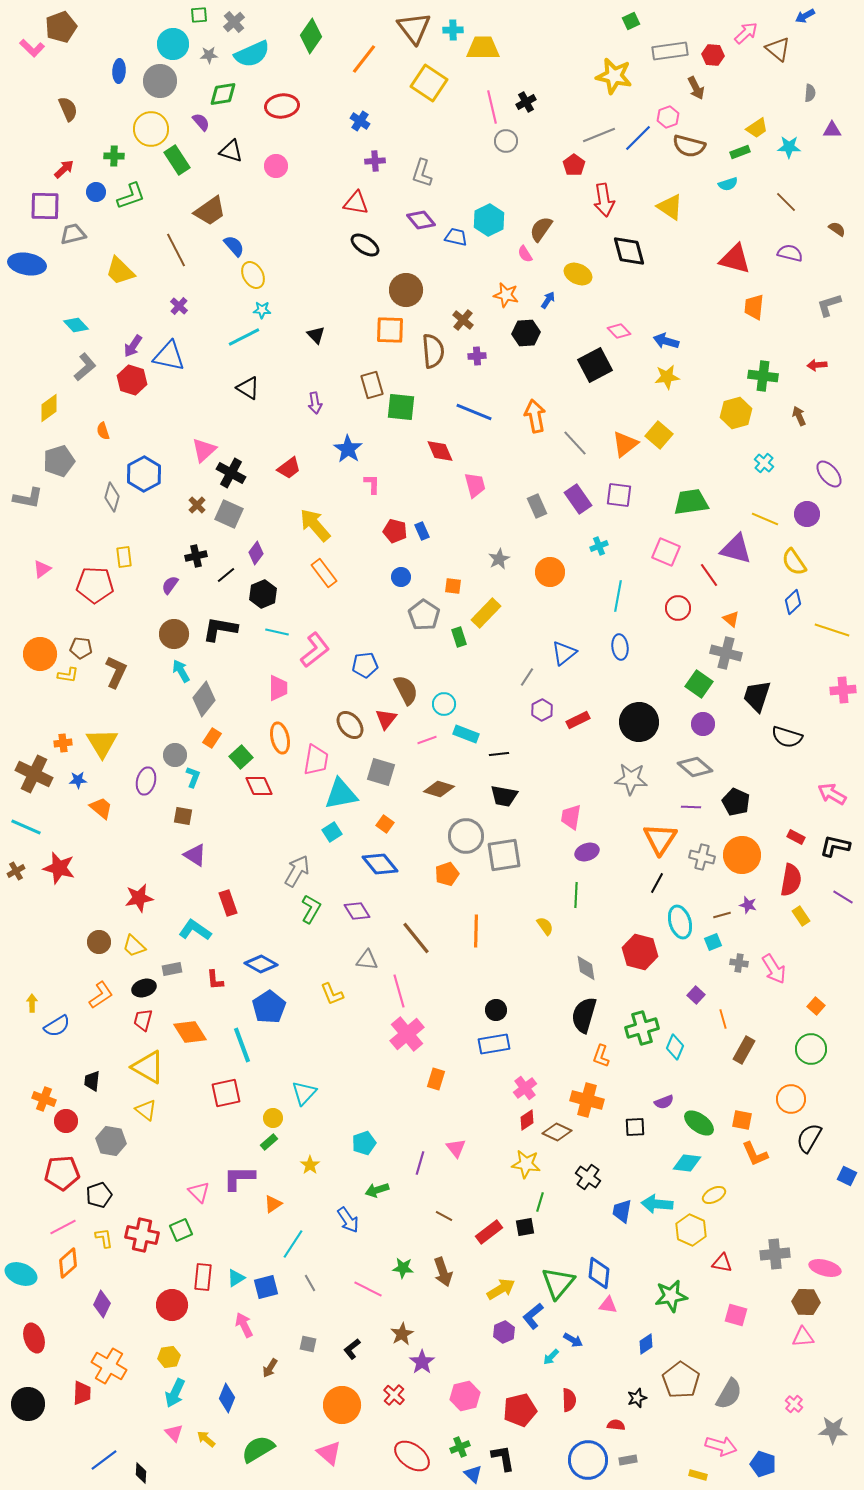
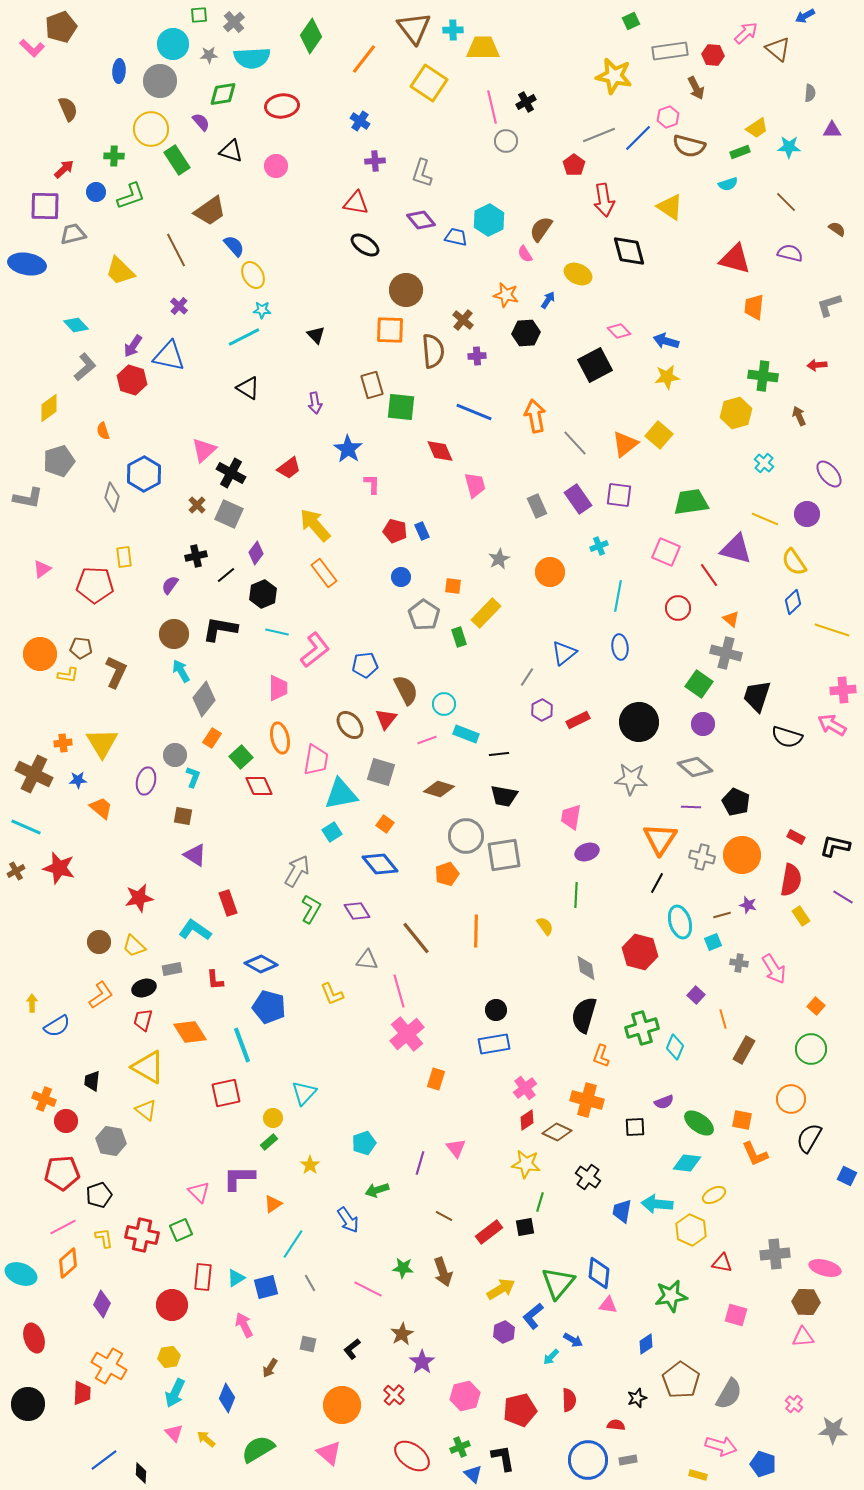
cyan semicircle at (252, 54): moved 4 px down; rotated 21 degrees clockwise
pink arrow at (832, 794): moved 69 px up
blue pentagon at (269, 1007): rotated 24 degrees counterclockwise
